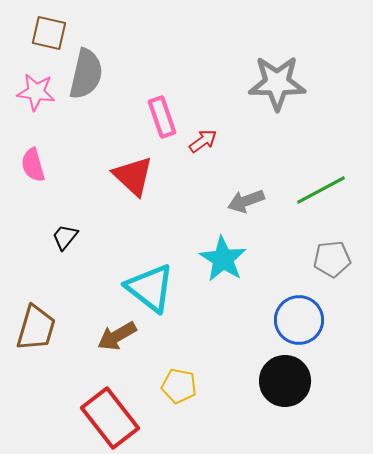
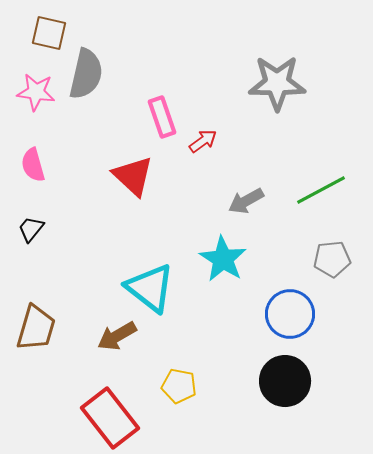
gray arrow: rotated 9 degrees counterclockwise
black trapezoid: moved 34 px left, 8 px up
blue circle: moved 9 px left, 6 px up
